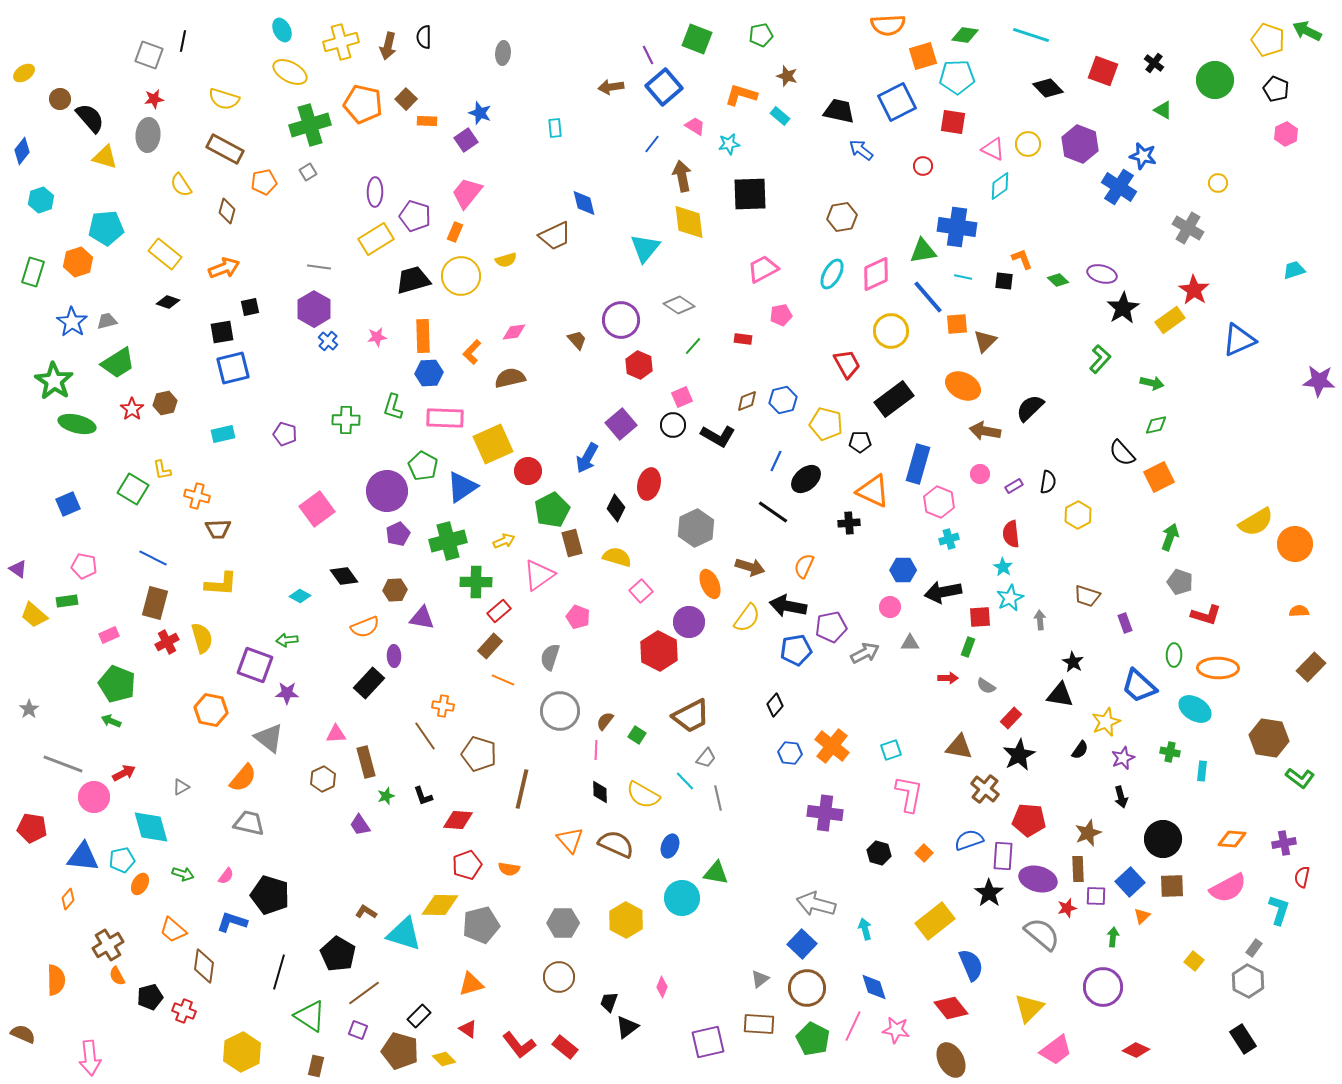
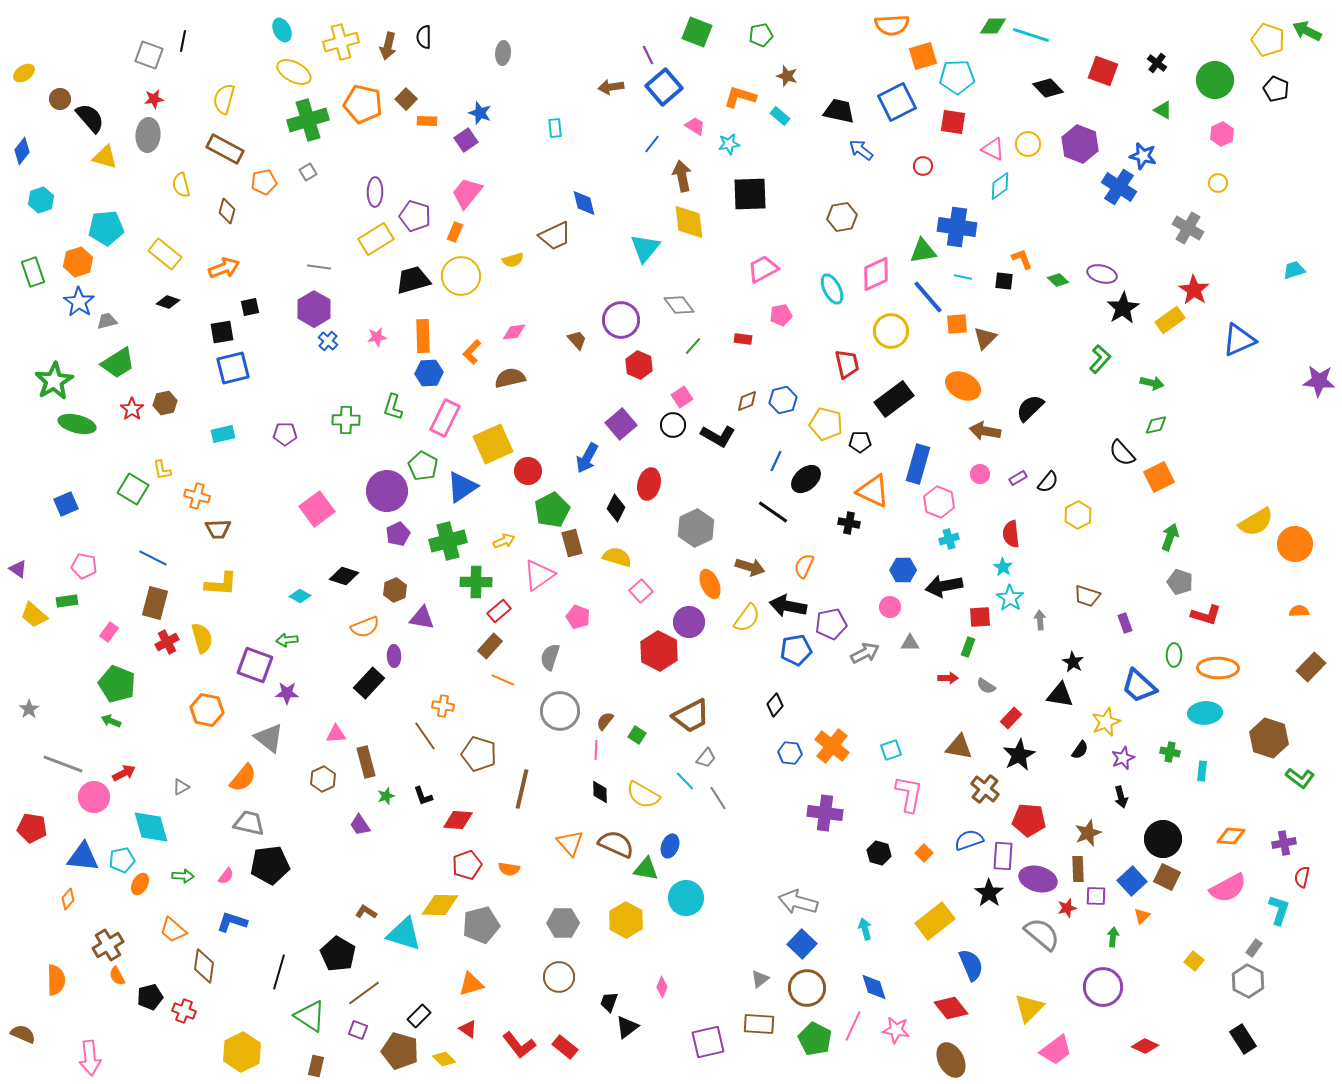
orange semicircle at (888, 25): moved 4 px right
green diamond at (965, 35): moved 28 px right, 9 px up; rotated 8 degrees counterclockwise
green square at (697, 39): moved 7 px up
black cross at (1154, 63): moved 3 px right
yellow ellipse at (290, 72): moved 4 px right
orange L-shape at (741, 95): moved 1 px left, 2 px down
yellow semicircle at (224, 99): rotated 88 degrees clockwise
green cross at (310, 125): moved 2 px left, 5 px up
pink hexagon at (1286, 134): moved 64 px left
yellow semicircle at (181, 185): rotated 20 degrees clockwise
yellow semicircle at (506, 260): moved 7 px right
green rectangle at (33, 272): rotated 36 degrees counterclockwise
cyan ellipse at (832, 274): moved 15 px down; rotated 56 degrees counterclockwise
gray diamond at (679, 305): rotated 20 degrees clockwise
blue star at (72, 322): moved 7 px right, 20 px up
brown triangle at (985, 341): moved 3 px up
red trapezoid at (847, 364): rotated 16 degrees clockwise
green star at (54, 381): rotated 9 degrees clockwise
pink square at (682, 397): rotated 10 degrees counterclockwise
pink rectangle at (445, 418): rotated 66 degrees counterclockwise
purple pentagon at (285, 434): rotated 15 degrees counterclockwise
black semicircle at (1048, 482): rotated 30 degrees clockwise
purple rectangle at (1014, 486): moved 4 px right, 8 px up
blue square at (68, 504): moved 2 px left
black cross at (849, 523): rotated 15 degrees clockwise
black diamond at (344, 576): rotated 36 degrees counterclockwise
brown hexagon at (395, 590): rotated 20 degrees counterclockwise
black arrow at (943, 592): moved 1 px right, 6 px up
cyan star at (1010, 598): rotated 12 degrees counterclockwise
purple pentagon at (831, 627): moved 3 px up
pink rectangle at (109, 635): moved 3 px up; rotated 30 degrees counterclockwise
cyan ellipse at (1195, 709): moved 10 px right, 4 px down; rotated 36 degrees counterclockwise
orange hexagon at (211, 710): moved 4 px left
brown hexagon at (1269, 738): rotated 9 degrees clockwise
gray line at (718, 798): rotated 20 degrees counterclockwise
orange diamond at (1232, 839): moved 1 px left, 3 px up
orange triangle at (570, 840): moved 3 px down
green triangle at (716, 873): moved 70 px left, 4 px up
green arrow at (183, 874): moved 2 px down; rotated 15 degrees counterclockwise
blue square at (1130, 882): moved 2 px right, 1 px up
brown square at (1172, 886): moved 5 px left, 9 px up; rotated 28 degrees clockwise
black pentagon at (270, 895): moved 30 px up; rotated 24 degrees counterclockwise
cyan circle at (682, 898): moved 4 px right
gray arrow at (816, 904): moved 18 px left, 2 px up
green pentagon at (813, 1039): moved 2 px right
red diamond at (1136, 1050): moved 9 px right, 4 px up
